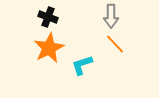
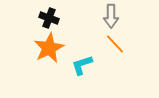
black cross: moved 1 px right, 1 px down
